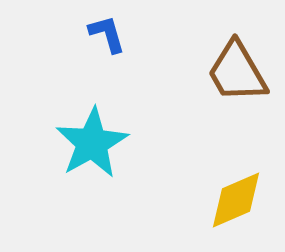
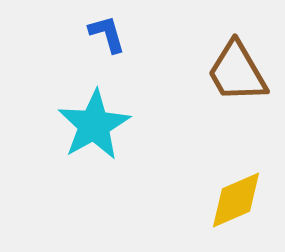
cyan star: moved 2 px right, 18 px up
